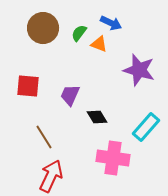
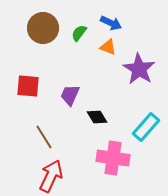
orange triangle: moved 9 px right, 3 px down
purple star: moved 1 px up; rotated 16 degrees clockwise
